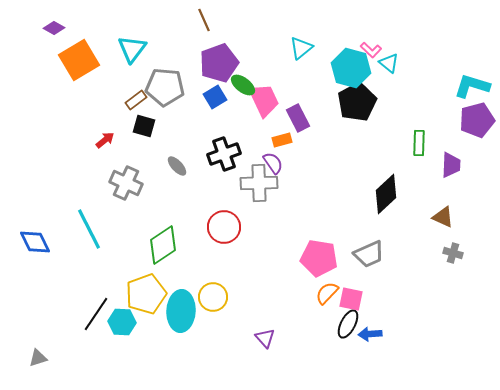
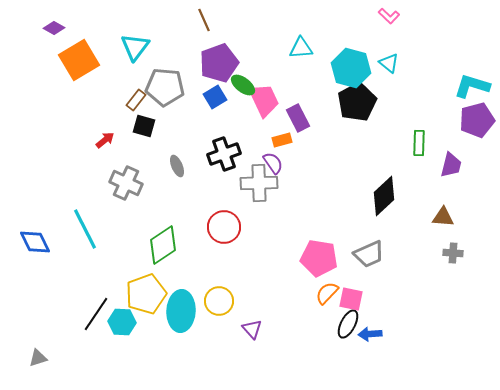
cyan triangle at (301, 48): rotated 35 degrees clockwise
cyan triangle at (132, 49): moved 3 px right, 2 px up
pink L-shape at (371, 50): moved 18 px right, 34 px up
brown rectangle at (136, 100): rotated 15 degrees counterclockwise
purple trapezoid at (451, 165): rotated 12 degrees clockwise
gray ellipse at (177, 166): rotated 20 degrees clockwise
black diamond at (386, 194): moved 2 px left, 2 px down
brown triangle at (443, 217): rotated 20 degrees counterclockwise
cyan line at (89, 229): moved 4 px left
gray cross at (453, 253): rotated 12 degrees counterclockwise
yellow circle at (213, 297): moved 6 px right, 4 px down
purple triangle at (265, 338): moved 13 px left, 9 px up
